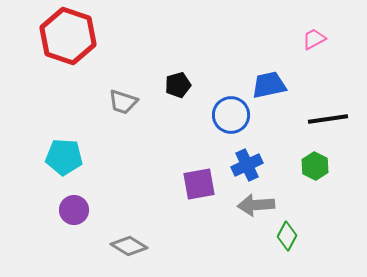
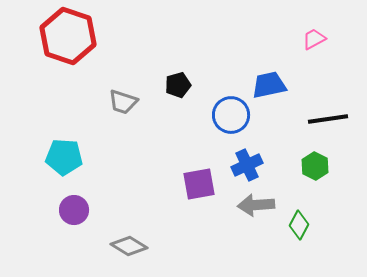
green diamond: moved 12 px right, 11 px up
